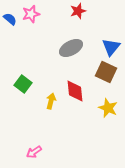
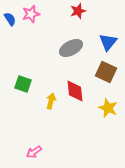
blue semicircle: rotated 16 degrees clockwise
blue triangle: moved 3 px left, 5 px up
green square: rotated 18 degrees counterclockwise
